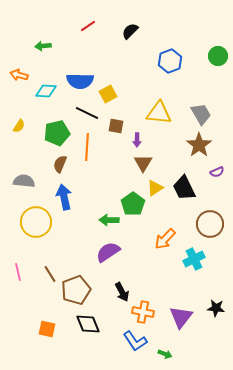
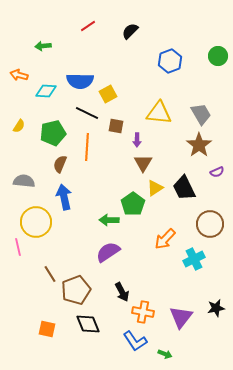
green pentagon at (57, 133): moved 4 px left
pink line at (18, 272): moved 25 px up
black star at (216, 308): rotated 18 degrees counterclockwise
